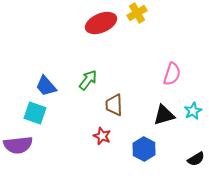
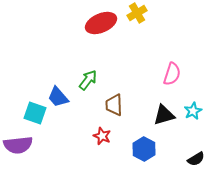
blue trapezoid: moved 12 px right, 11 px down
